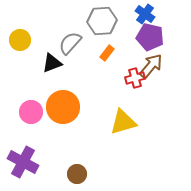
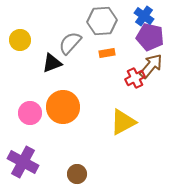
blue cross: moved 1 px left, 2 px down
orange rectangle: rotated 42 degrees clockwise
red cross: rotated 12 degrees counterclockwise
pink circle: moved 1 px left, 1 px down
yellow triangle: rotated 12 degrees counterclockwise
